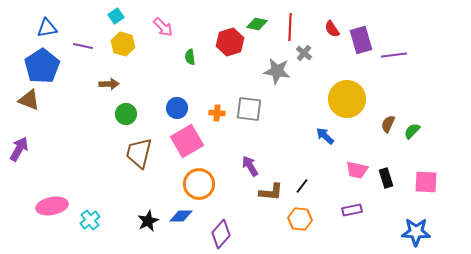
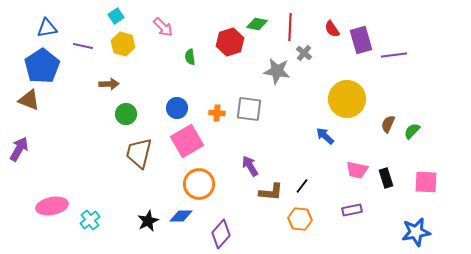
blue star at (416, 232): rotated 12 degrees counterclockwise
